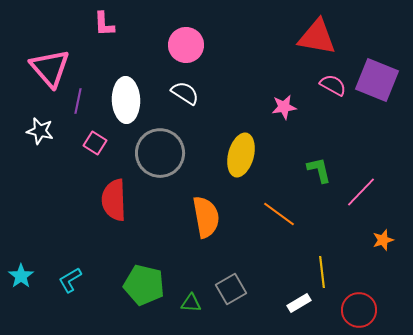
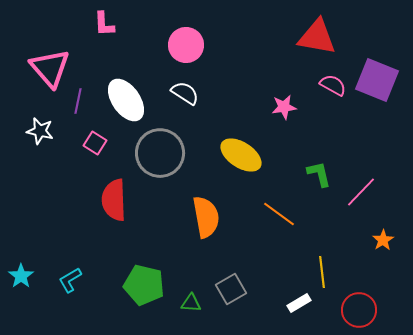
white ellipse: rotated 33 degrees counterclockwise
yellow ellipse: rotated 72 degrees counterclockwise
green L-shape: moved 4 px down
orange star: rotated 15 degrees counterclockwise
